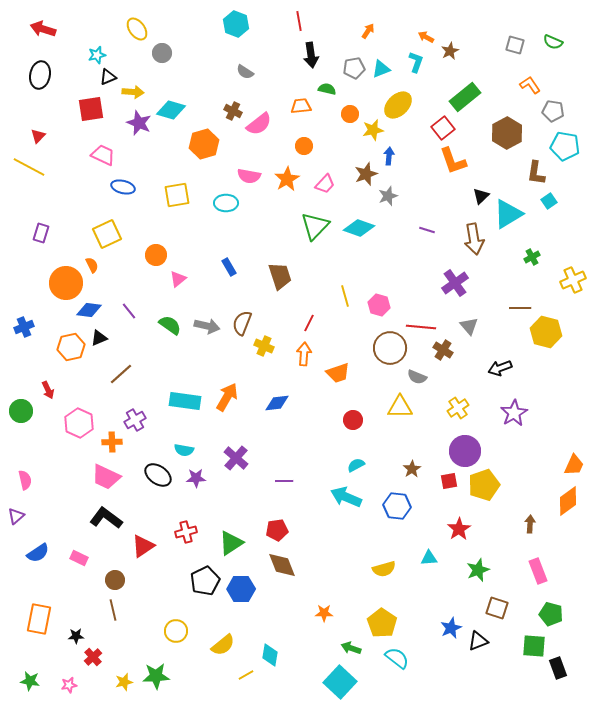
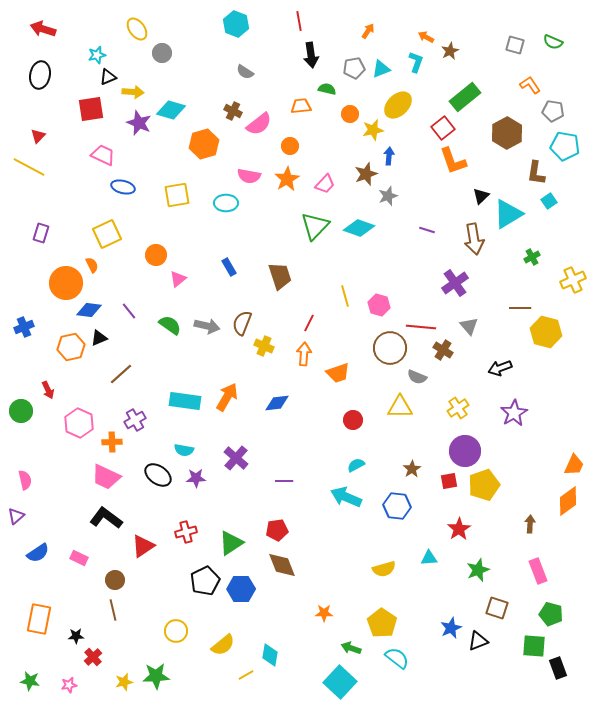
orange circle at (304, 146): moved 14 px left
